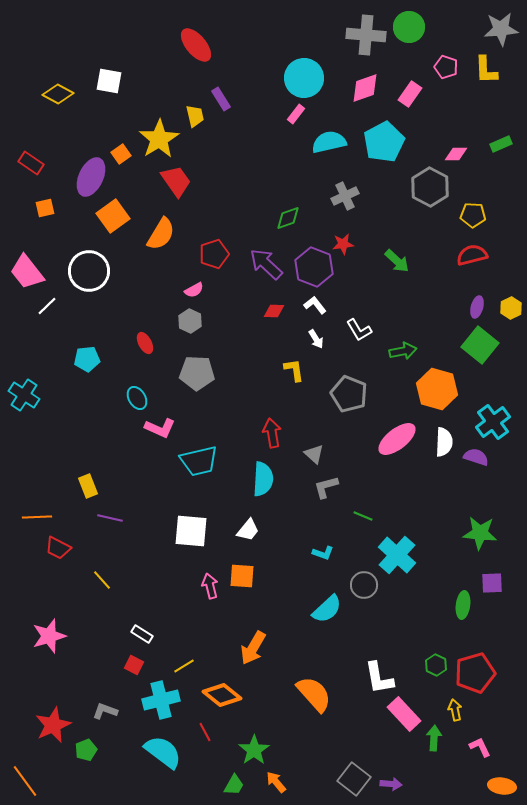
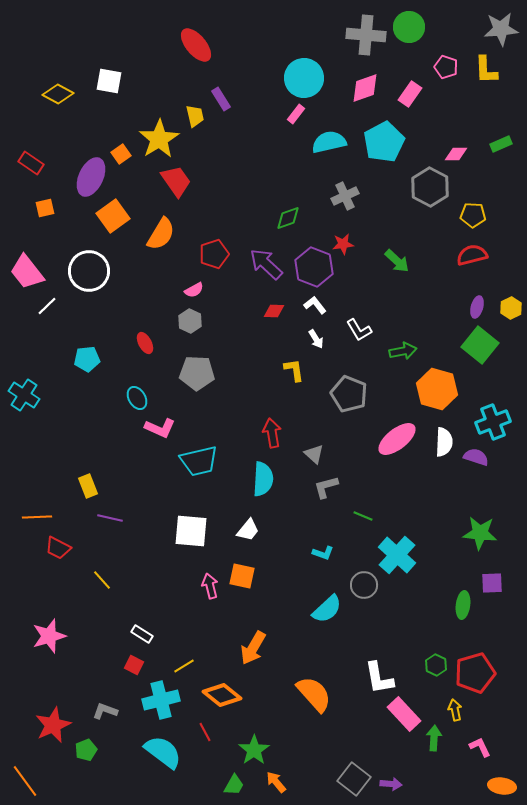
cyan cross at (493, 422): rotated 16 degrees clockwise
orange square at (242, 576): rotated 8 degrees clockwise
